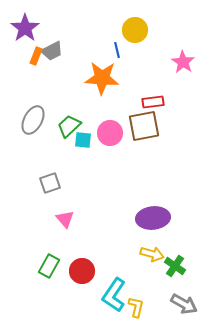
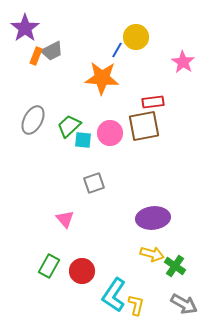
yellow circle: moved 1 px right, 7 px down
blue line: rotated 42 degrees clockwise
gray square: moved 44 px right
yellow L-shape: moved 2 px up
